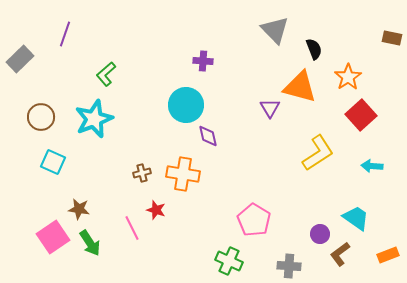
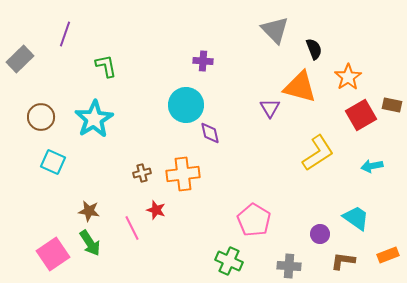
brown rectangle: moved 67 px down
green L-shape: moved 8 px up; rotated 120 degrees clockwise
red square: rotated 12 degrees clockwise
cyan star: rotated 9 degrees counterclockwise
purple diamond: moved 2 px right, 3 px up
cyan arrow: rotated 15 degrees counterclockwise
orange cross: rotated 16 degrees counterclockwise
brown star: moved 10 px right, 2 px down
pink square: moved 17 px down
brown L-shape: moved 3 px right, 7 px down; rotated 45 degrees clockwise
